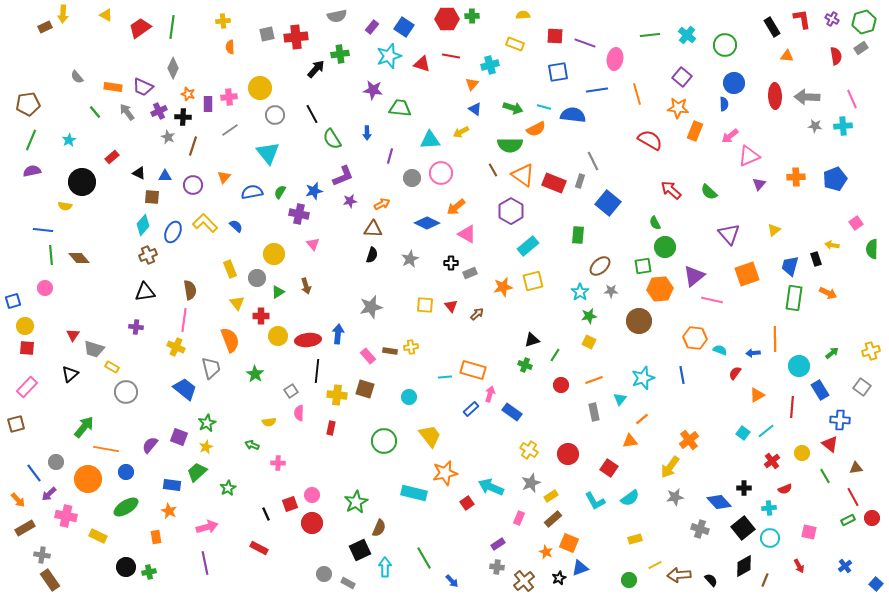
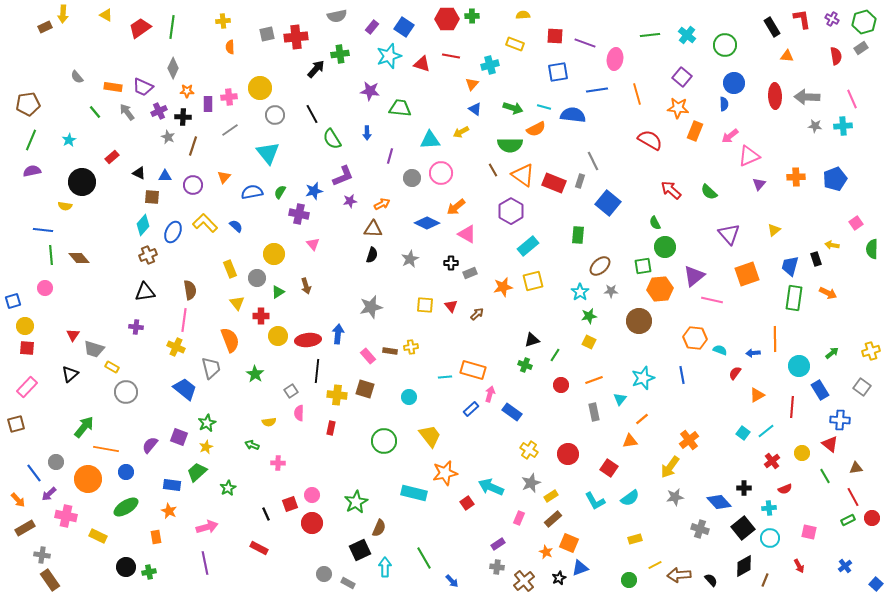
purple star at (373, 90): moved 3 px left, 1 px down
orange star at (188, 94): moved 1 px left, 3 px up; rotated 16 degrees counterclockwise
